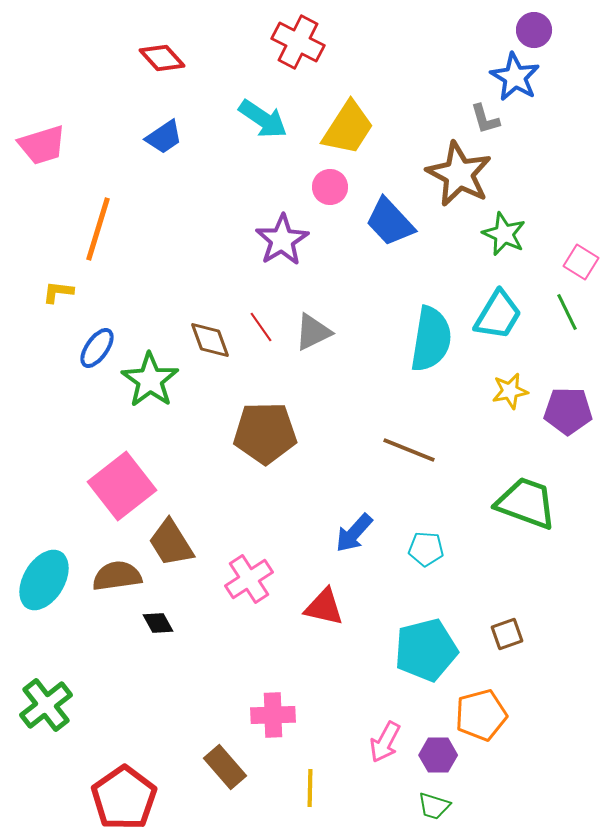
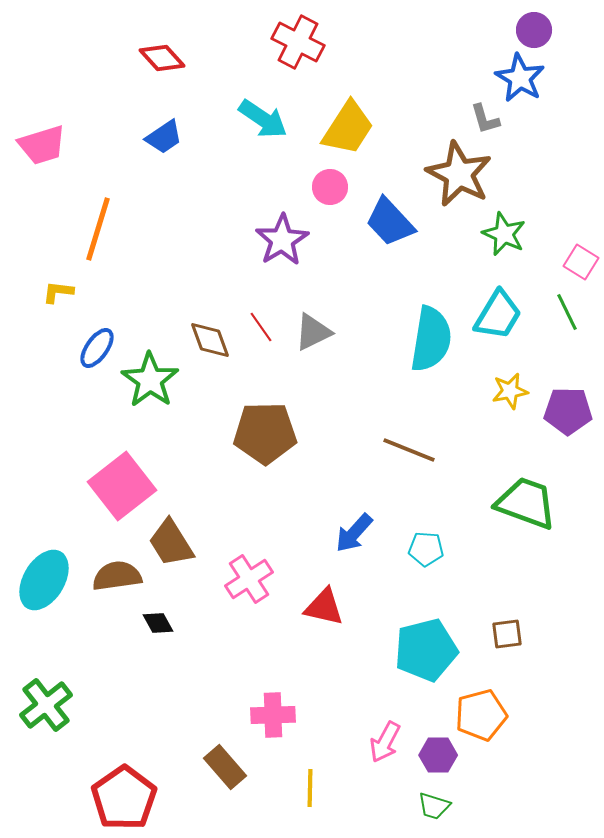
blue star at (515, 77): moved 5 px right, 1 px down
brown square at (507, 634): rotated 12 degrees clockwise
